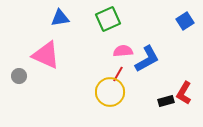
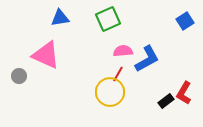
black rectangle: rotated 21 degrees counterclockwise
